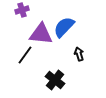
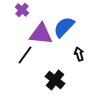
purple cross: rotated 32 degrees counterclockwise
